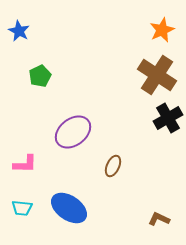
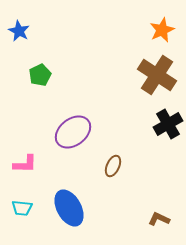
green pentagon: moved 1 px up
black cross: moved 6 px down
blue ellipse: rotated 27 degrees clockwise
